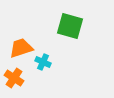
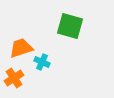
cyan cross: moved 1 px left
orange cross: rotated 24 degrees clockwise
